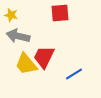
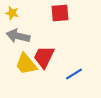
yellow star: moved 1 px right, 2 px up
